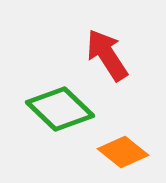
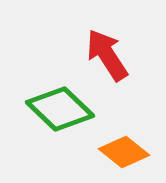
orange diamond: moved 1 px right
